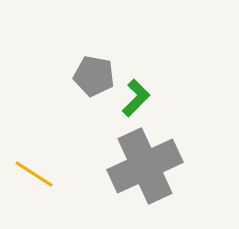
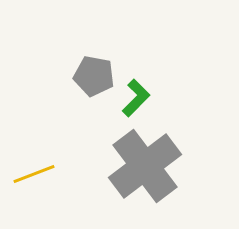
gray cross: rotated 12 degrees counterclockwise
yellow line: rotated 54 degrees counterclockwise
